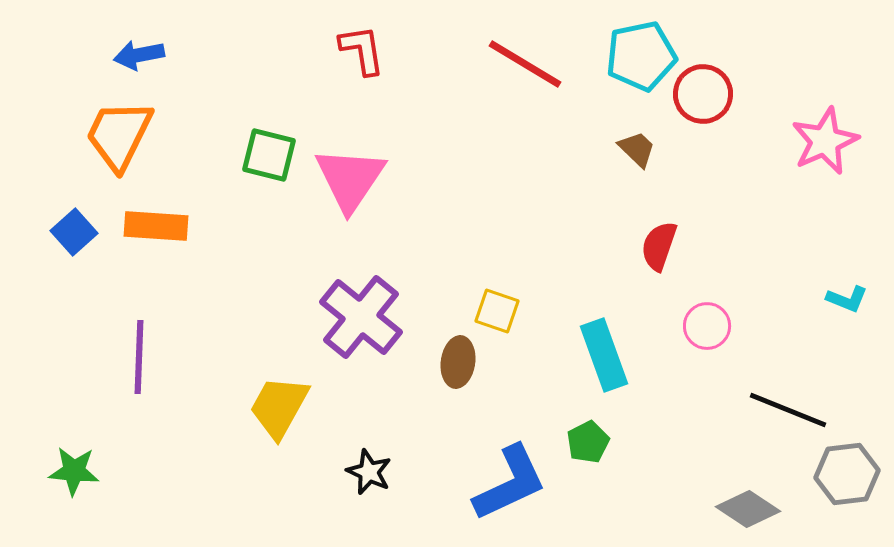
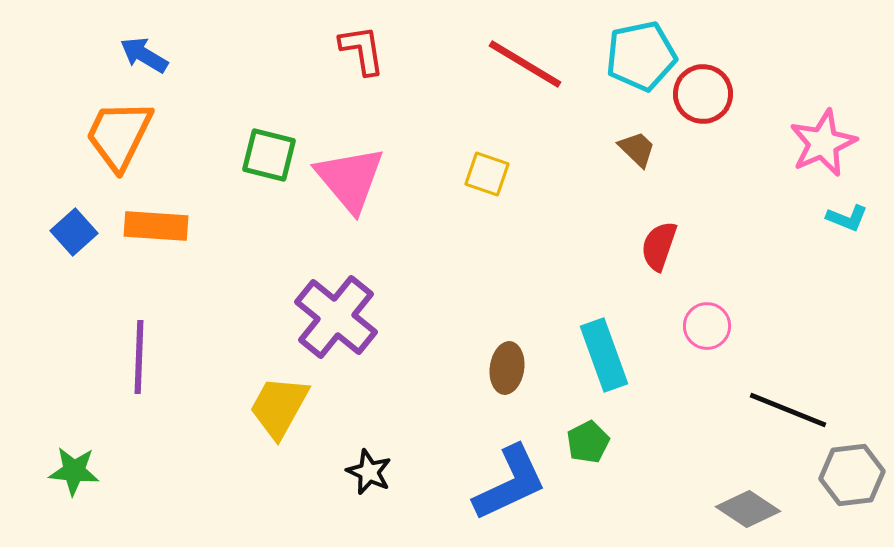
blue arrow: moved 5 px right; rotated 42 degrees clockwise
pink star: moved 2 px left, 2 px down
pink triangle: rotated 14 degrees counterclockwise
cyan L-shape: moved 81 px up
yellow square: moved 10 px left, 137 px up
purple cross: moved 25 px left
brown ellipse: moved 49 px right, 6 px down
gray hexagon: moved 5 px right, 1 px down
